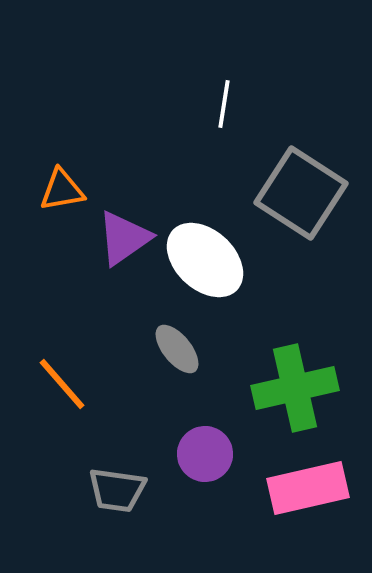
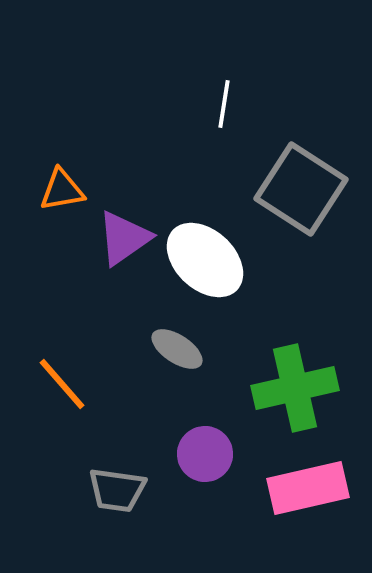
gray square: moved 4 px up
gray ellipse: rotated 18 degrees counterclockwise
